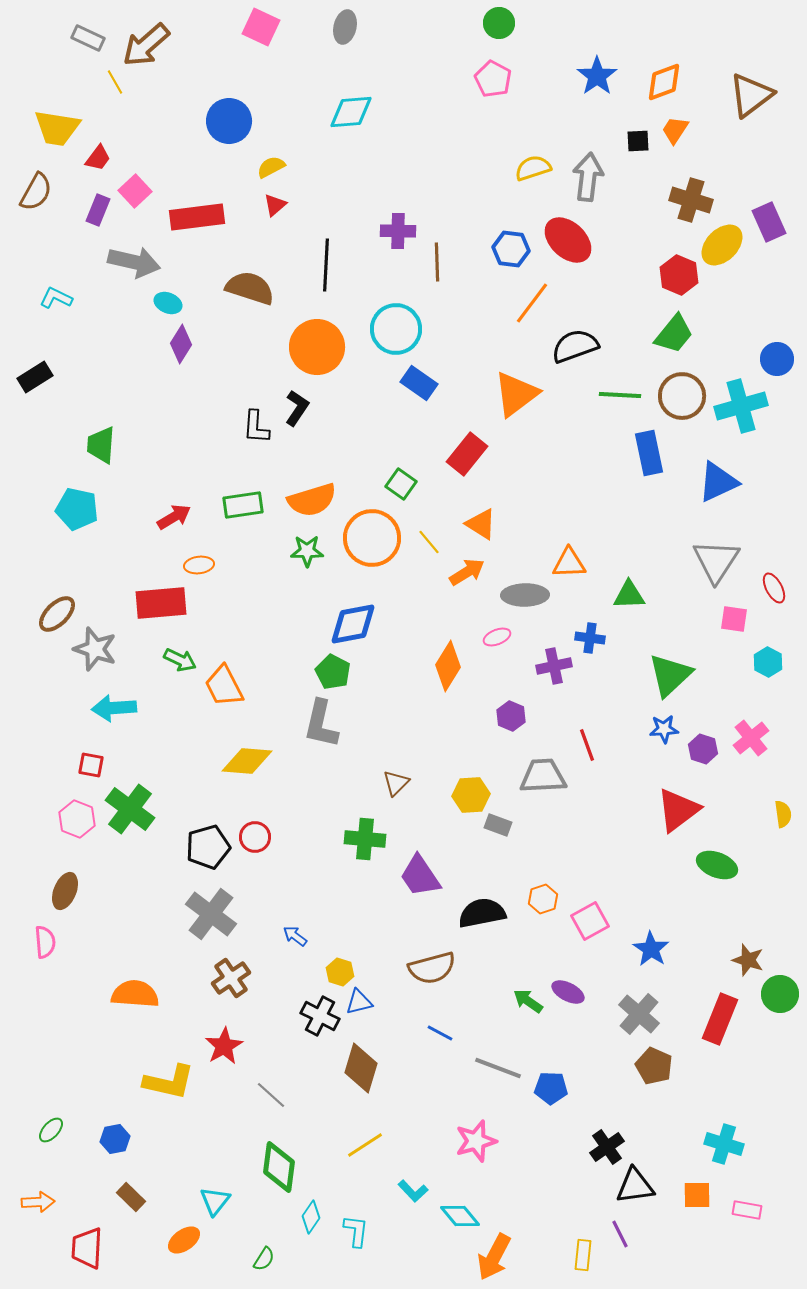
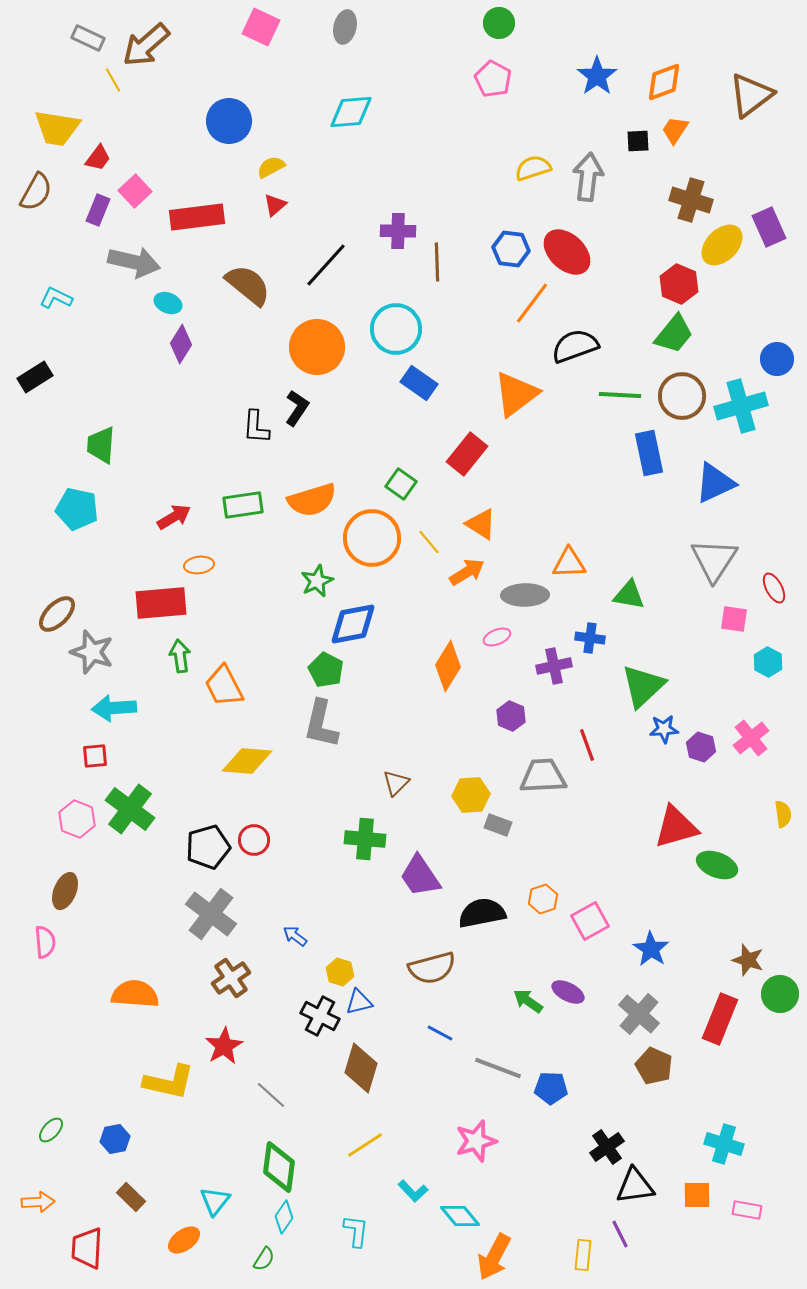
yellow line at (115, 82): moved 2 px left, 2 px up
purple rectangle at (769, 222): moved 5 px down
red ellipse at (568, 240): moved 1 px left, 12 px down
black line at (326, 265): rotated 39 degrees clockwise
red hexagon at (679, 275): moved 9 px down
brown semicircle at (250, 288): moved 2 px left, 3 px up; rotated 21 degrees clockwise
blue triangle at (718, 482): moved 3 px left, 1 px down
green star at (307, 551): moved 10 px right, 30 px down; rotated 24 degrees counterclockwise
gray triangle at (716, 561): moved 2 px left, 1 px up
green triangle at (629, 595): rotated 12 degrees clockwise
gray star at (95, 649): moved 3 px left, 3 px down
green arrow at (180, 660): moved 4 px up; rotated 124 degrees counterclockwise
green pentagon at (333, 672): moved 7 px left, 2 px up
green triangle at (670, 675): moved 27 px left, 11 px down
purple hexagon at (703, 749): moved 2 px left, 2 px up
red square at (91, 765): moved 4 px right, 9 px up; rotated 16 degrees counterclockwise
red triangle at (678, 810): moved 2 px left, 17 px down; rotated 21 degrees clockwise
red circle at (255, 837): moved 1 px left, 3 px down
cyan diamond at (311, 1217): moved 27 px left
